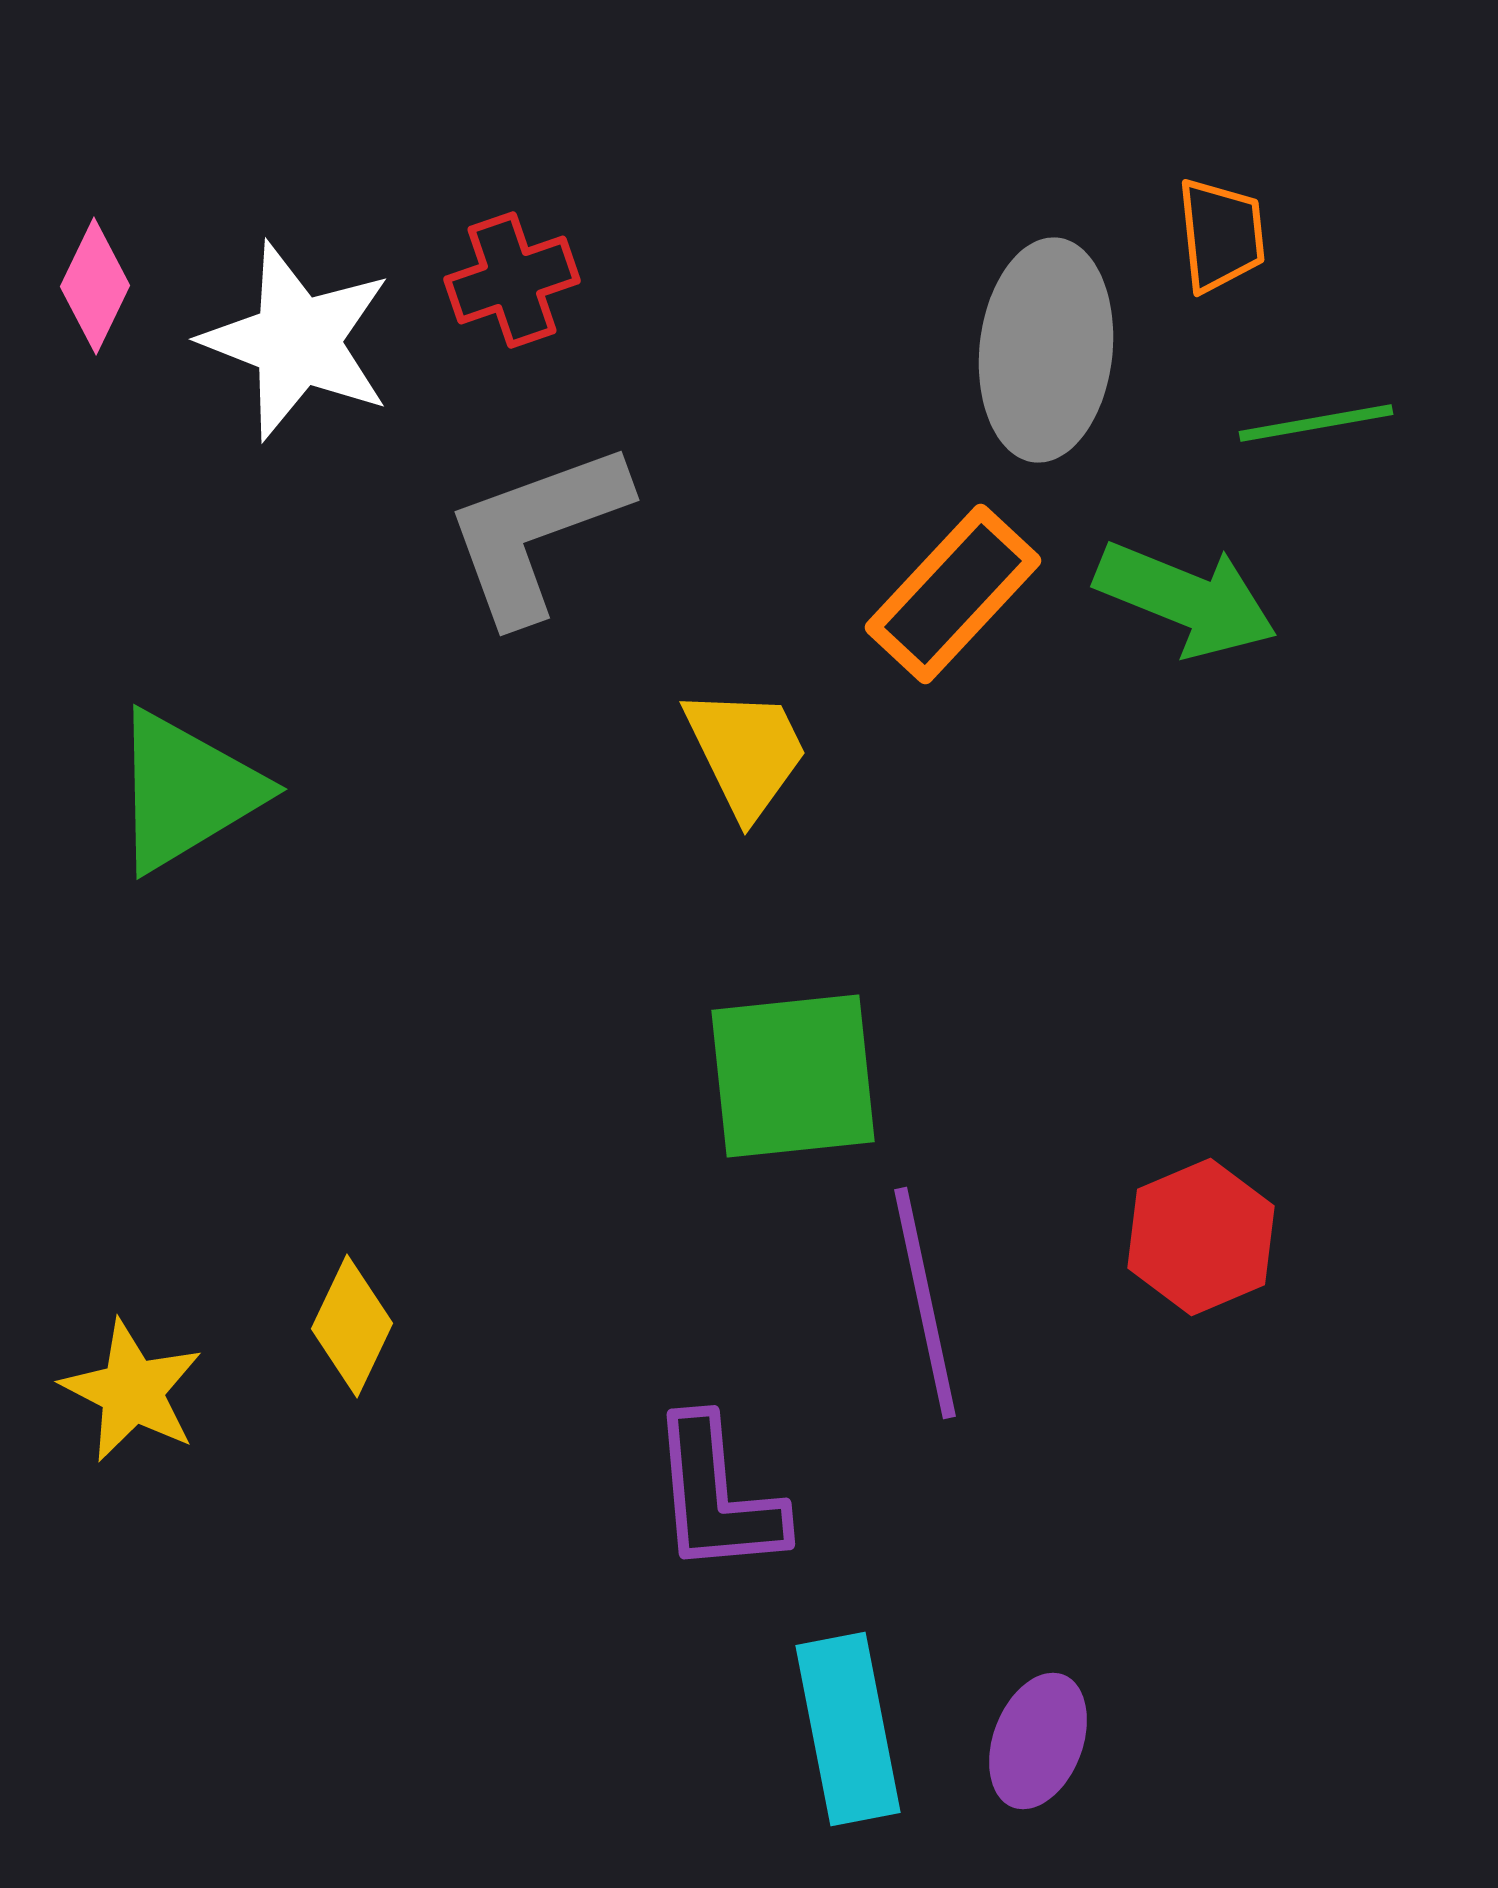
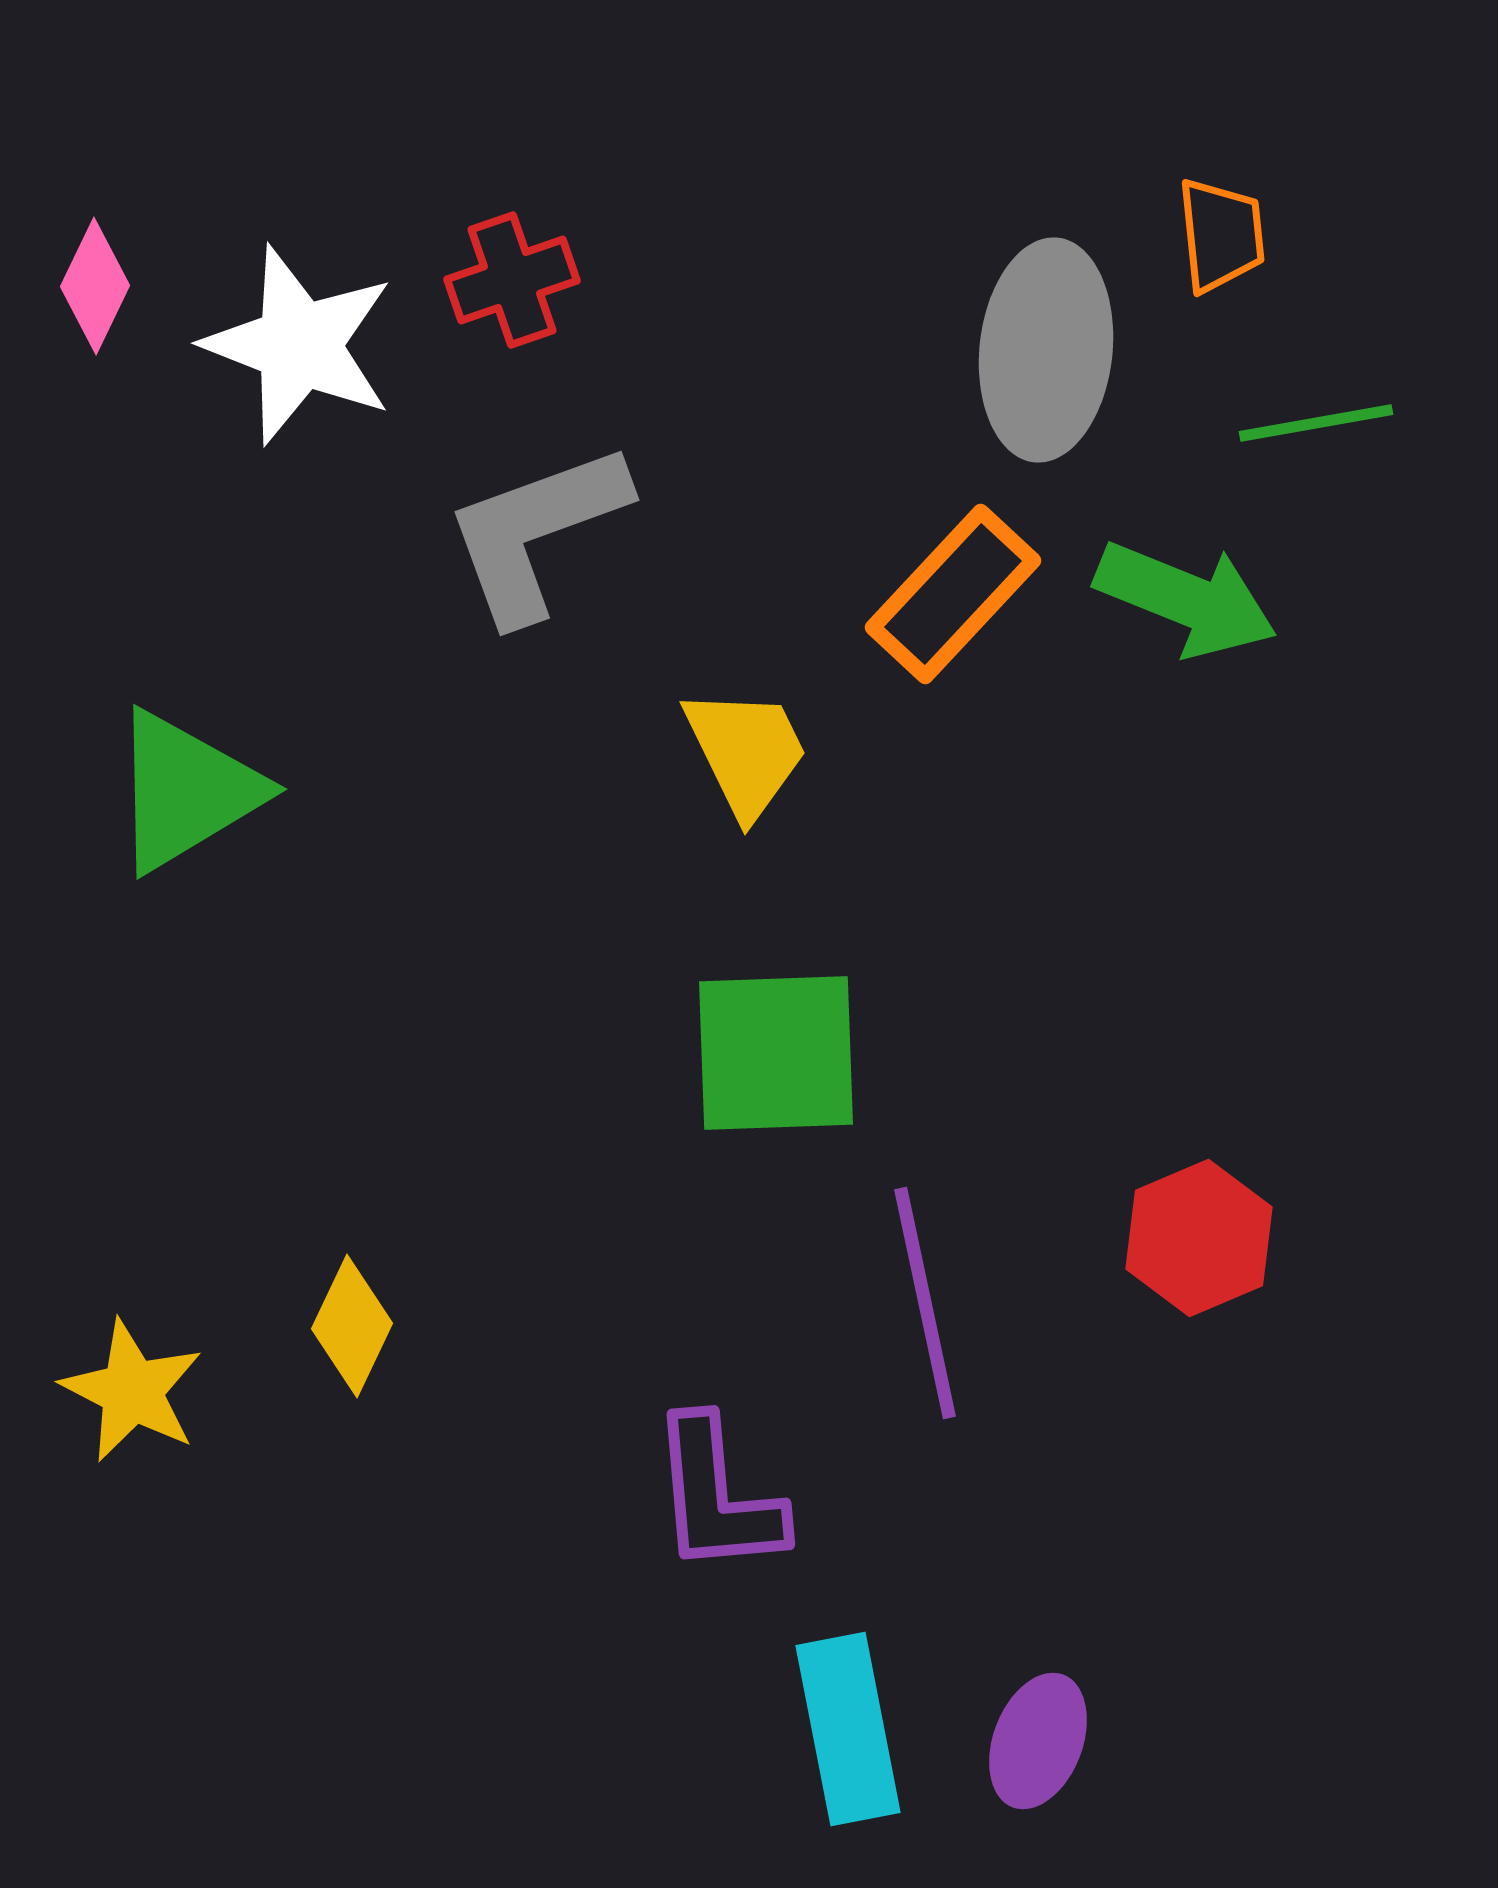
white star: moved 2 px right, 4 px down
green square: moved 17 px left, 23 px up; rotated 4 degrees clockwise
red hexagon: moved 2 px left, 1 px down
